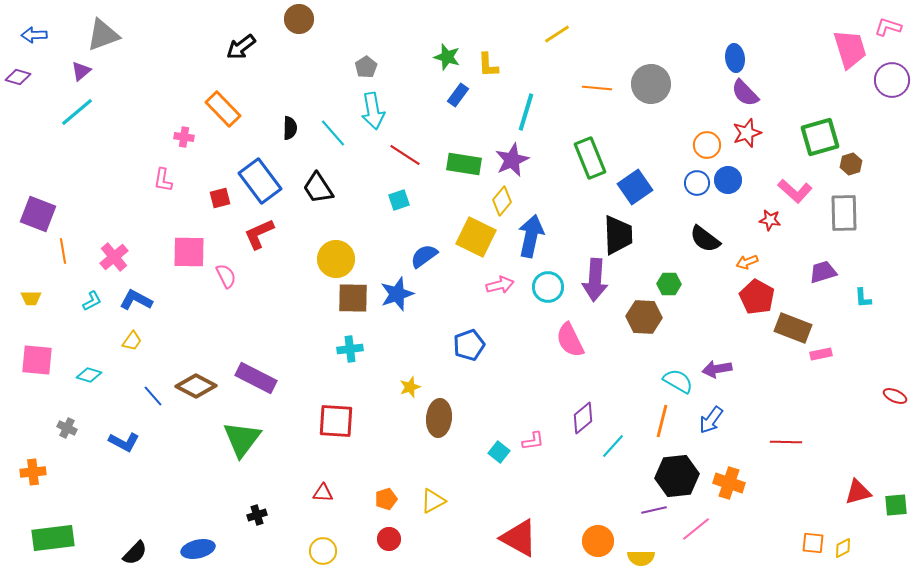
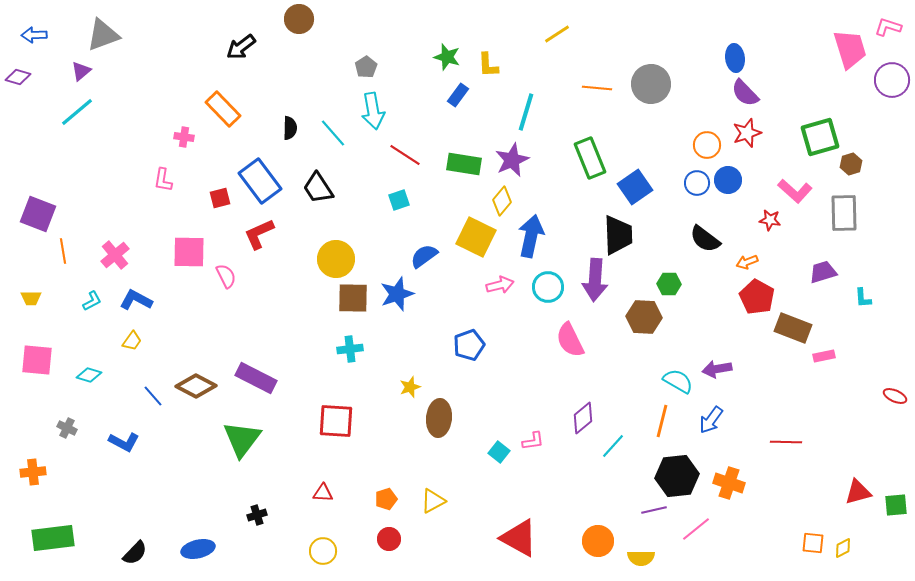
pink cross at (114, 257): moved 1 px right, 2 px up
pink rectangle at (821, 354): moved 3 px right, 2 px down
